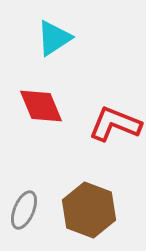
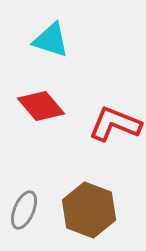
cyan triangle: moved 3 px left, 2 px down; rotated 51 degrees clockwise
red diamond: rotated 18 degrees counterclockwise
